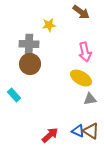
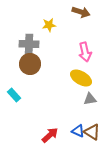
brown arrow: rotated 18 degrees counterclockwise
brown triangle: moved 1 px right, 1 px down
